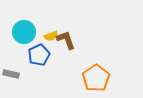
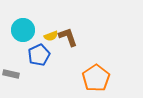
cyan circle: moved 1 px left, 2 px up
brown L-shape: moved 2 px right, 3 px up
